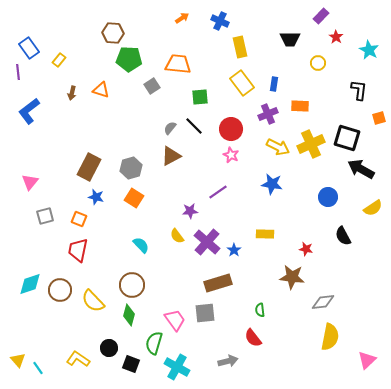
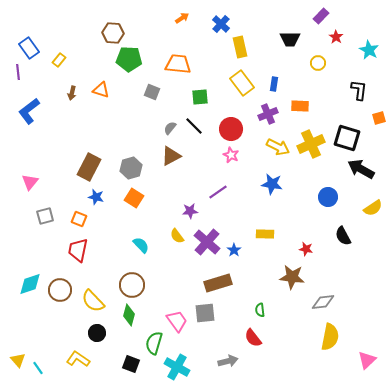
blue cross at (220, 21): moved 1 px right, 3 px down; rotated 18 degrees clockwise
gray square at (152, 86): moved 6 px down; rotated 35 degrees counterclockwise
pink trapezoid at (175, 320): moved 2 px right, 1 px down
black circle at (109, 348): moved 12 px left, 15 px up
